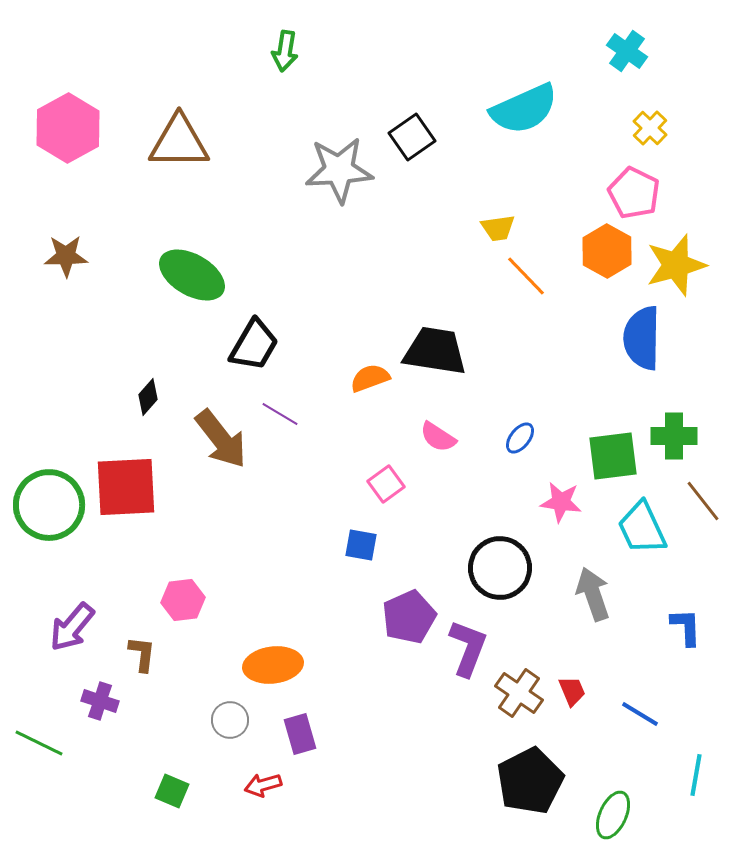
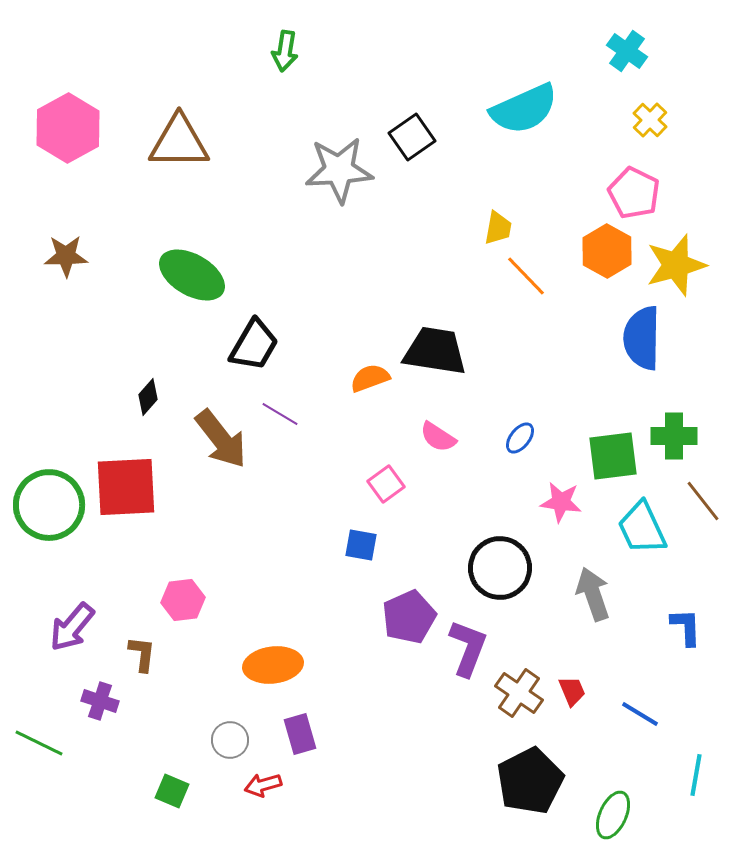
yellow cross at (650, 128): moved 8 px up
yellow trapezoid at (498, 228): rotated 72 degrees counterclockwise
gray circle at (230, 720): moved 20 px down
